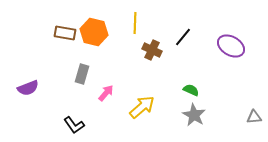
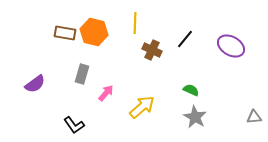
black line: moved 2 px right, 2 px down
purple semicircle: moved 7 px right, 4 px up; rotated 15 degrees counterclockwise
gray star: moved 1 px right, 2 px down
